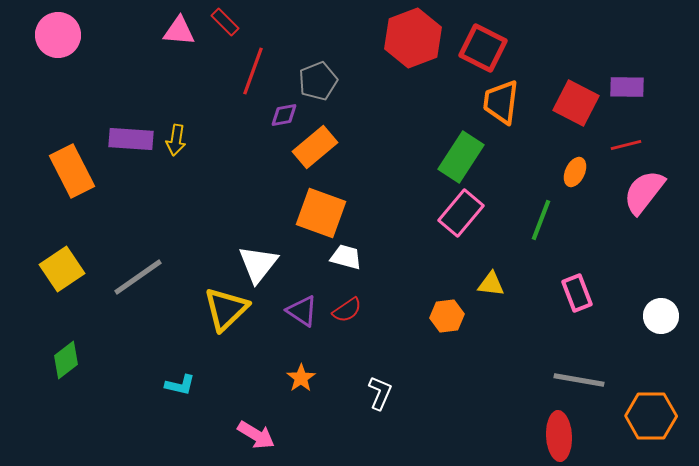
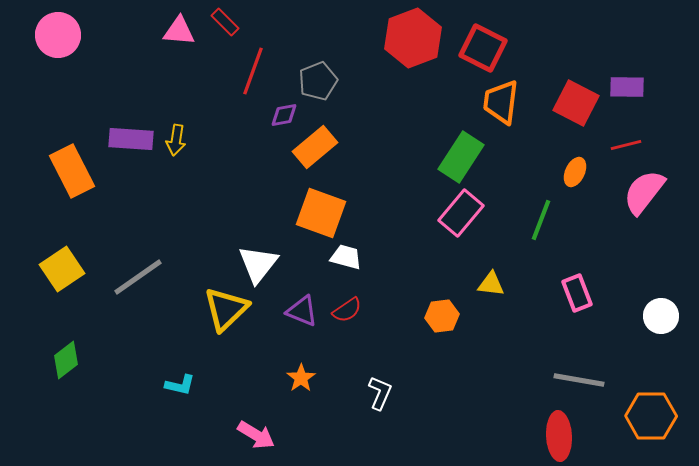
purple triangle at (302, 311): rotated 12 degrees counterclockwise
orange hexagon at (447, 316): moved 5 px left
